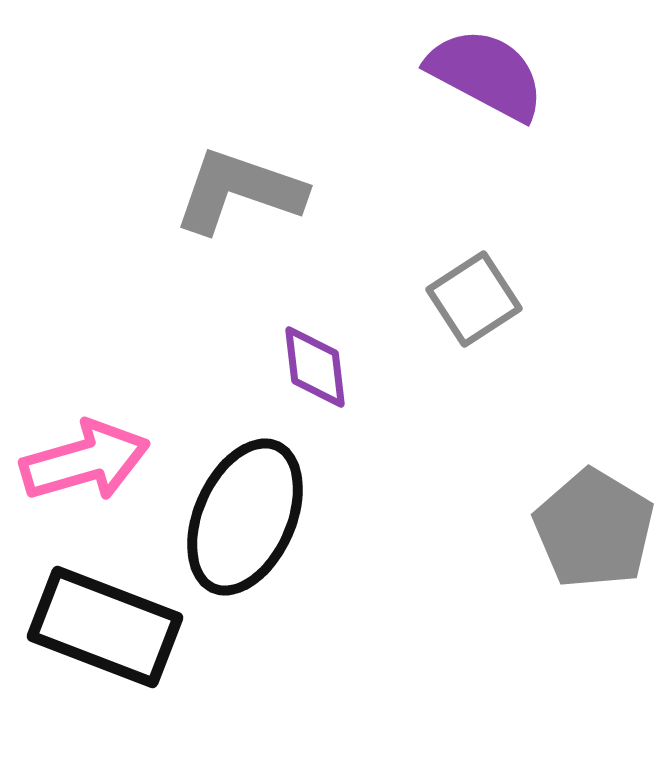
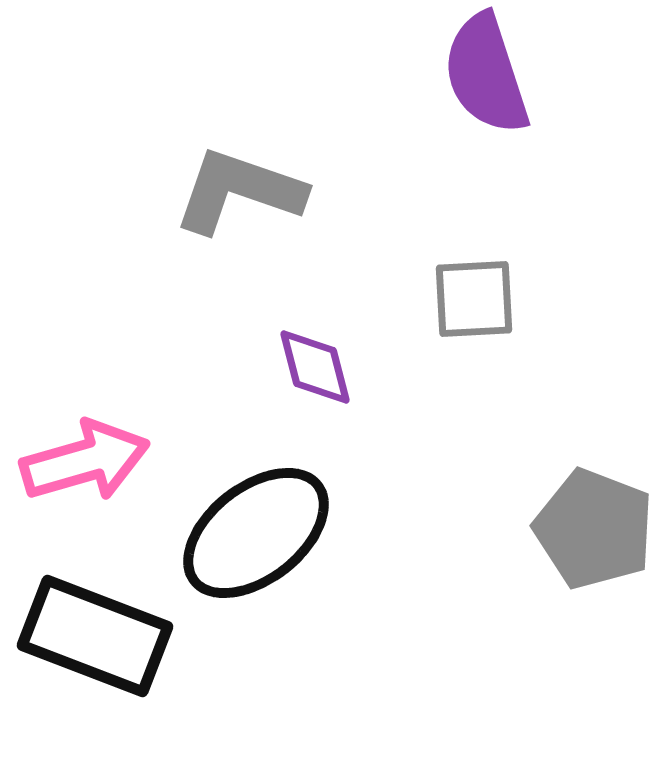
purple semicircle: rotated 136 degrees counterclockwise
gray square: rotated 30 degrees clockwise
purple diamond: rotated 8 degrees counterclockwise
black ellipse: moved 11 px right, 16 px down; rotated 28 degrees clockwise
gray pentagon: rotated 10 degrees counterclockwise
black rectangle: moved 10 px left, 9 px down
